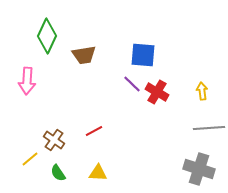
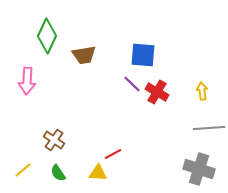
red line: moved 19 px right, 23 px down
yellow line: moved 7 px left, 11 px down
